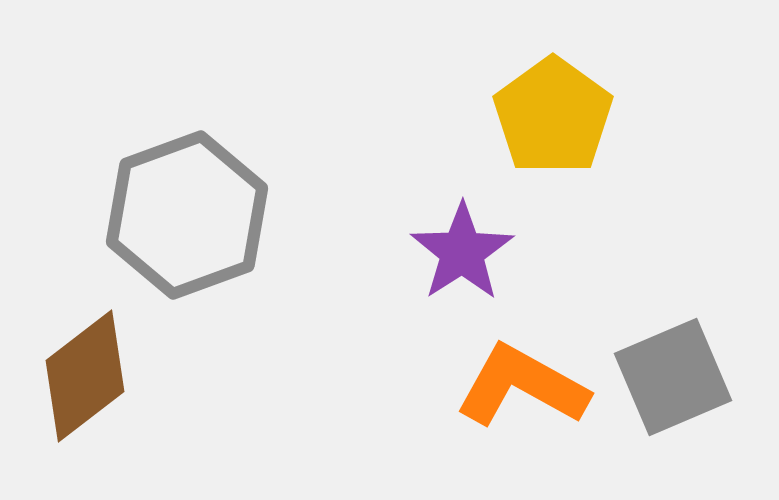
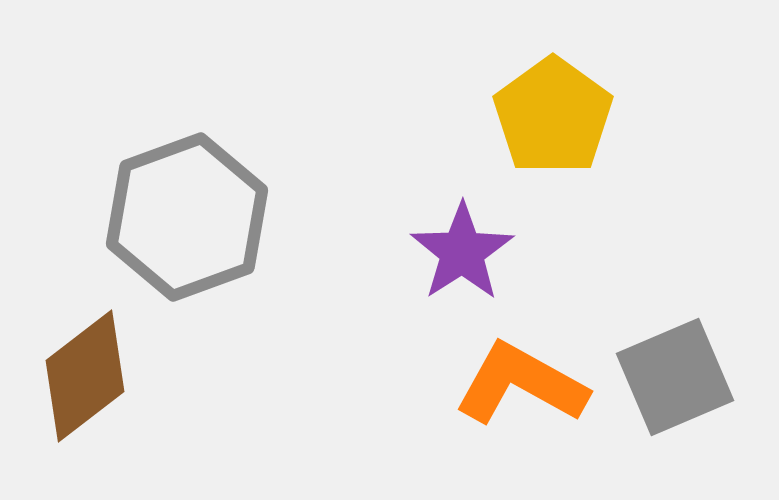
gray hexagon: moved 2 px down
gray square: moved 2 px right
orange L-shape: moved 1 px left, 2 px up
